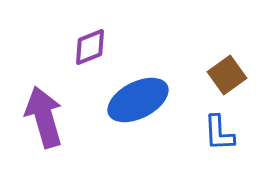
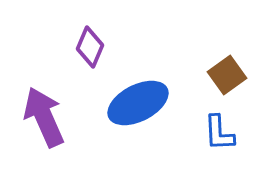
purple diamond: rotated 45 degrees counterclockwise
blue ellipse: moved 3 px down
purple arrow: rotated 8 degrees counterclockwise
